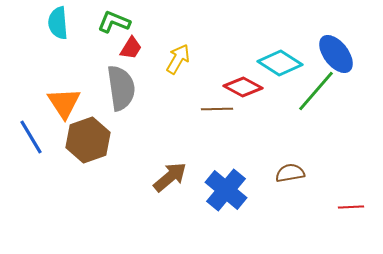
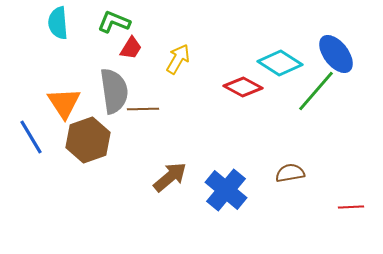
gray semicircle: moved 7 px left, 3 px down
brown line: moved 74 px left
